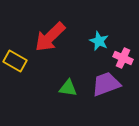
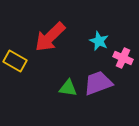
purple trapezoid: moved 8 px left, 1 px up
